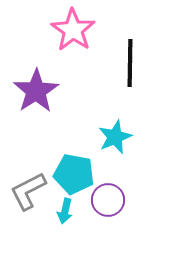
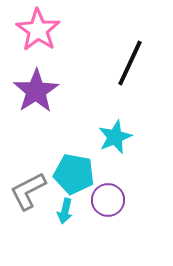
pink star: moved 35 px left
black line: rotated 24 degrees clockwise
